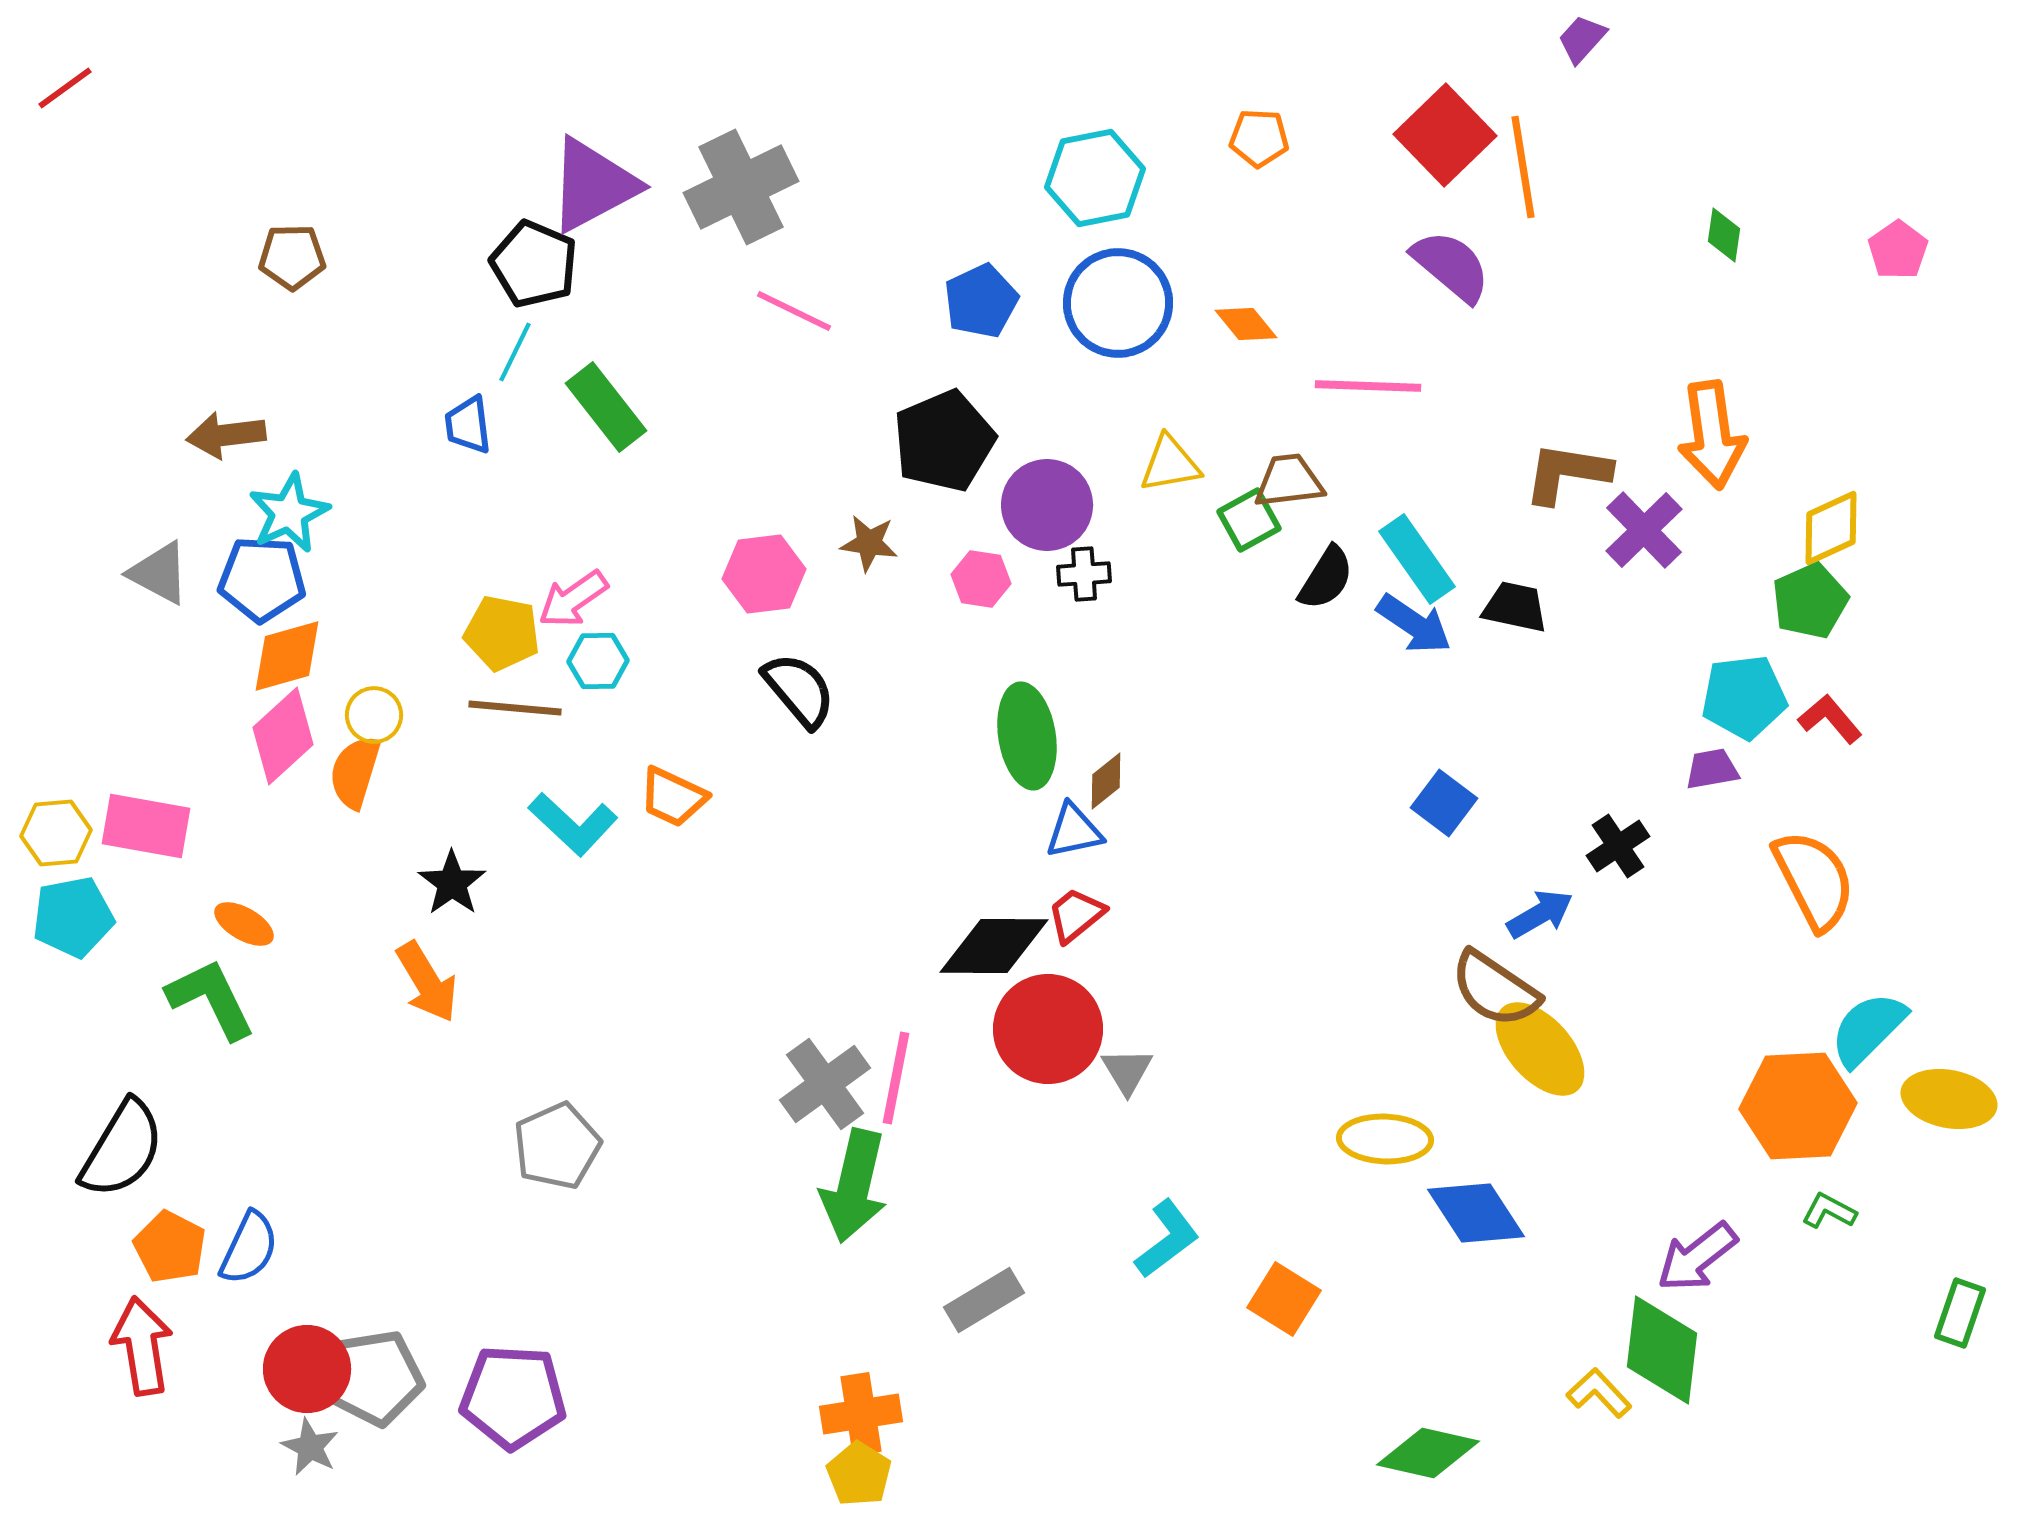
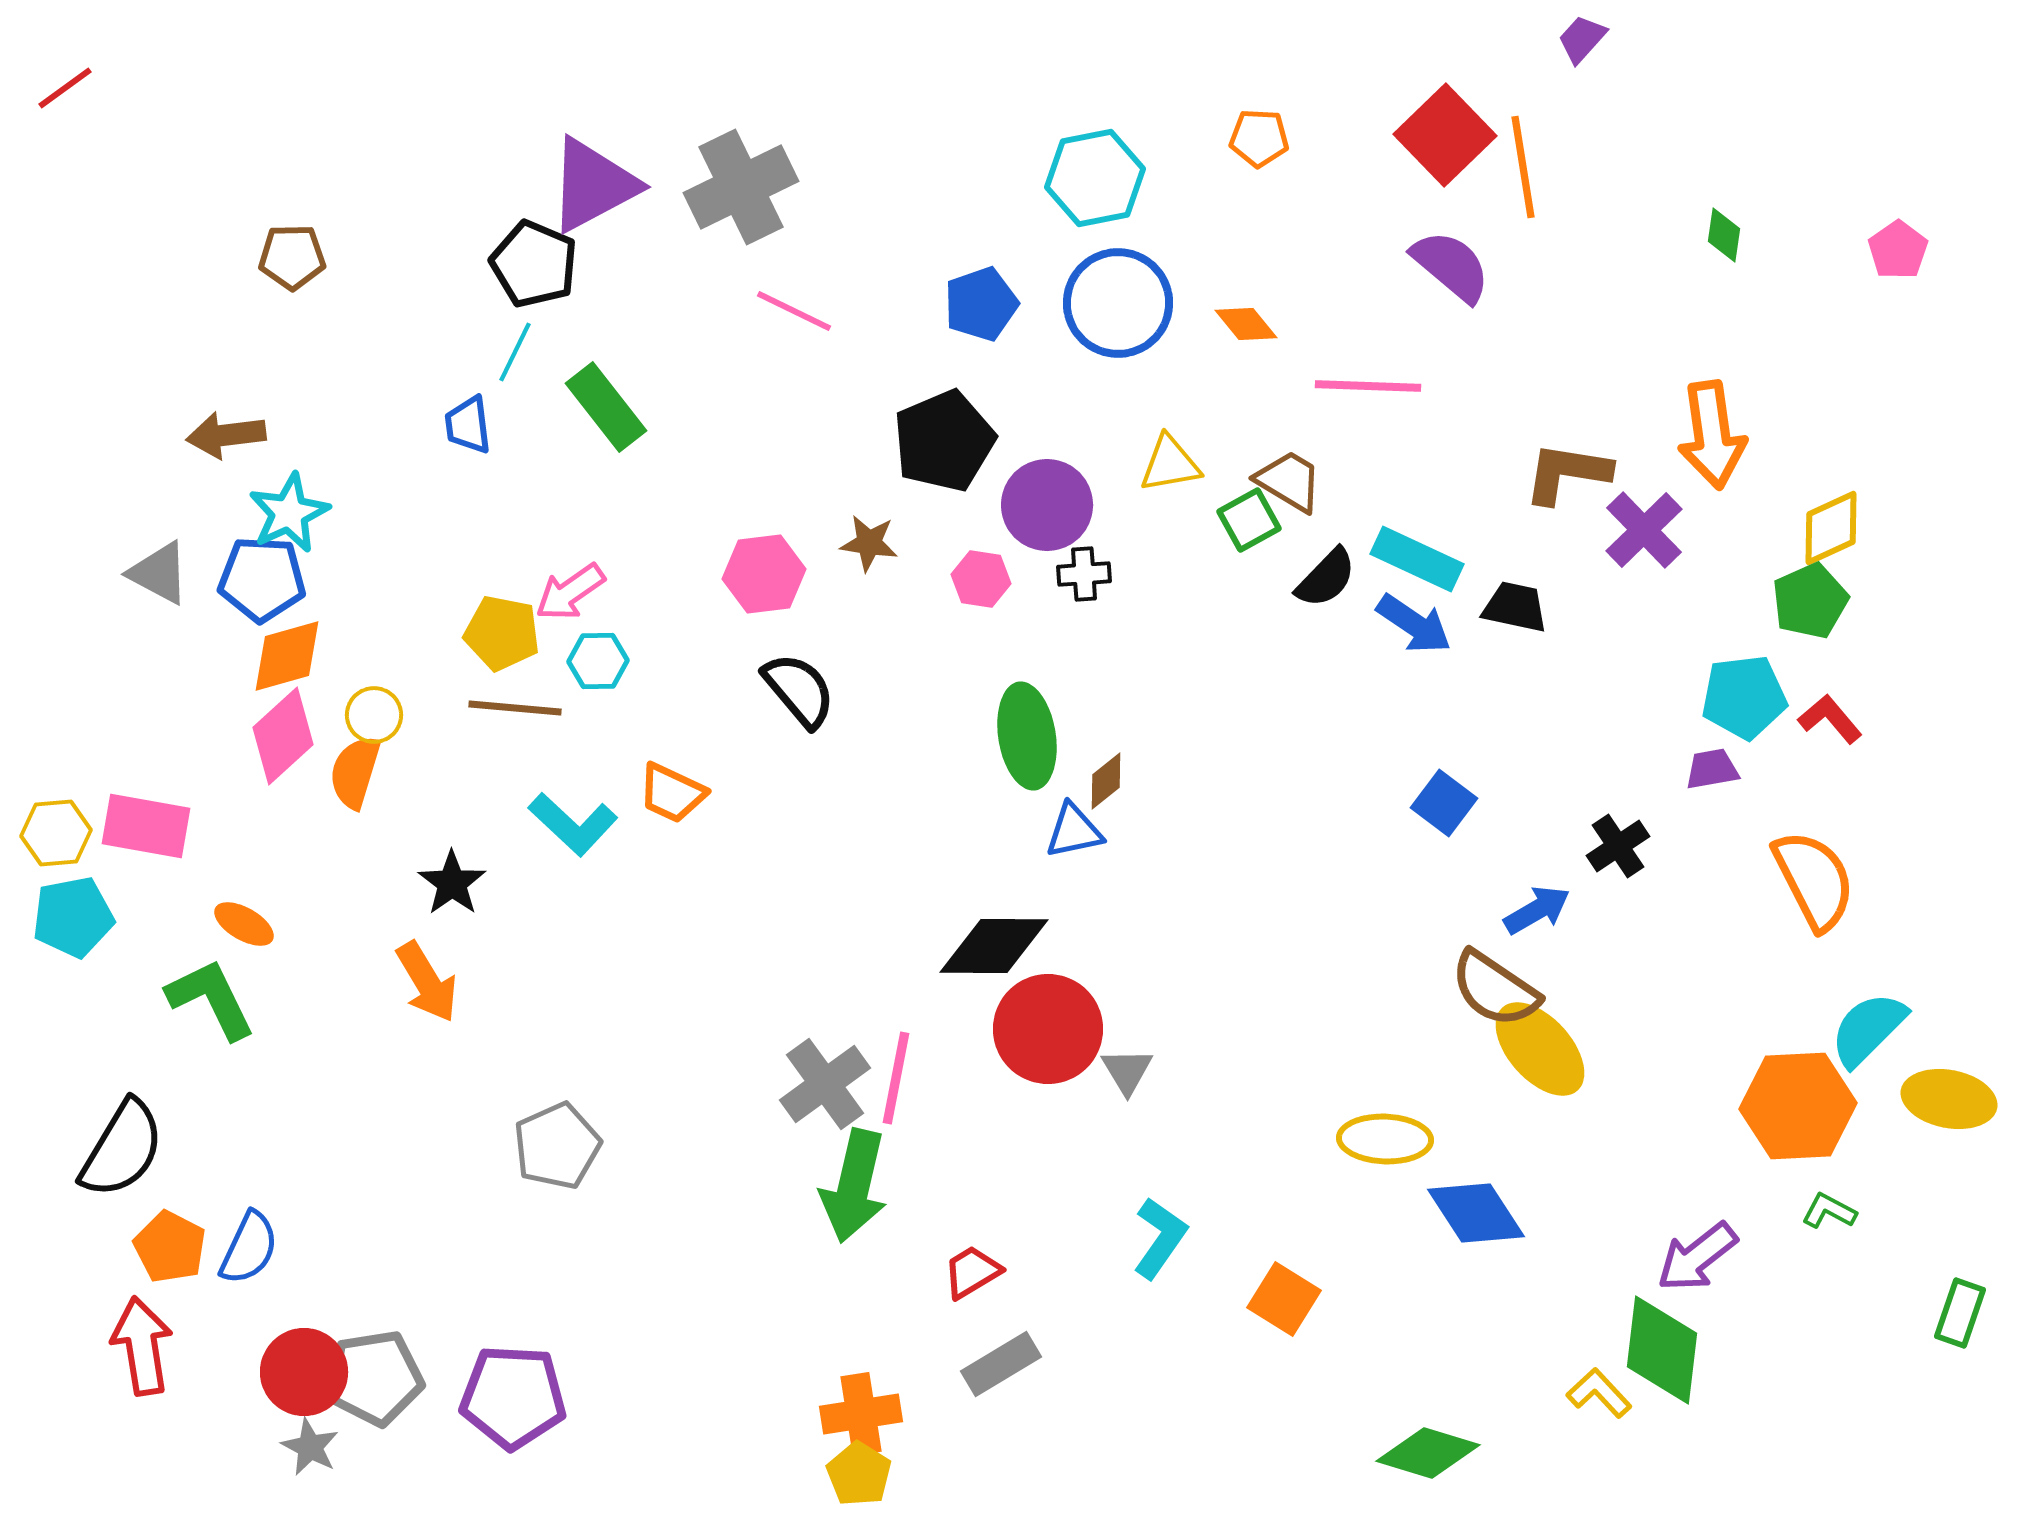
blue pentagon at (981, 301): moved 3 px down; rotated 6 degrees clockwise
brown trapezoid at (1289, 481): rotated 38 degrees clockwise
cyan rectangle at (1417, 559): rotated 30 degrees counterclockwise
black semicircle at (1326, 578): rotated 12 degrees clockwise
pink arrow at (573, 599): moved 3 px left, 7 px up
orange trapezoid at (673, 797): moved 1 px left, 4 px up
blue arrow at (1540, 914): moved 3 px left, 4 px up
red trapezoid at (1076, 915): moved 104 px left, 357 px down; rotated 8 degrees clockwise
cyan L-shape at (1167, 1239): moved 7 px left, 1 px up; rotated 18 degrees counterclockwise
gray rectangle at (984, 1300): moved 17 px right, 64 px down
red circle at (307, 1369): moved 3 px left, 3 px down
green diamond at (1428, 1453): rotated 4 degrees clockwise
